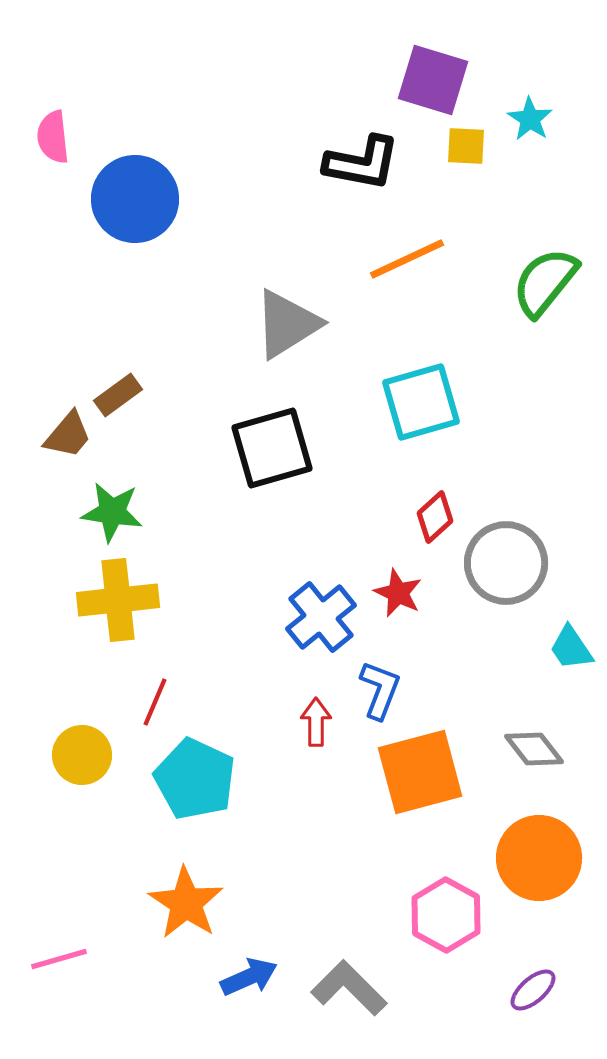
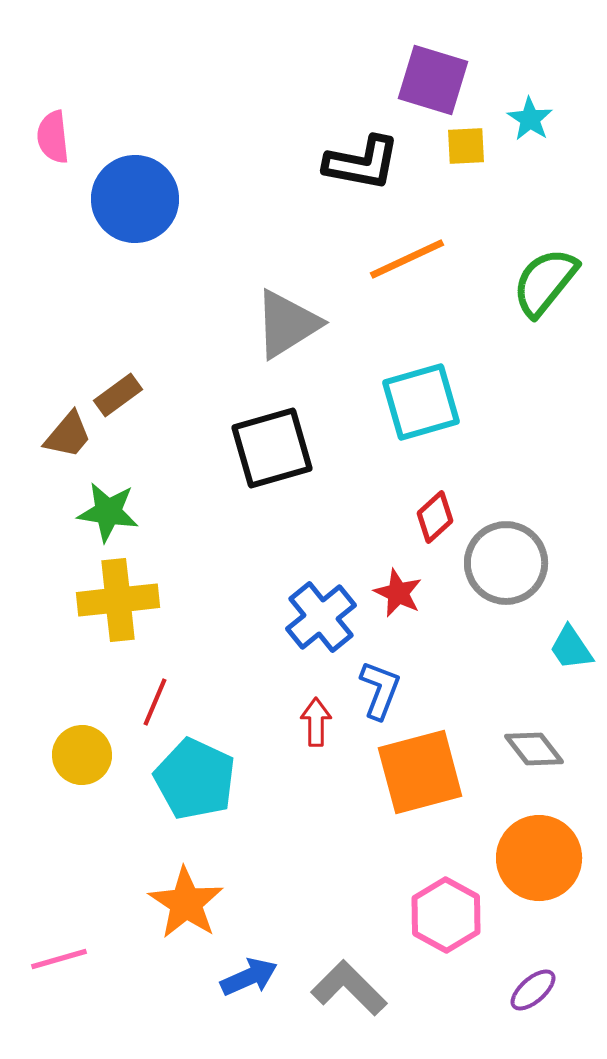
yellow square: rotated 6 degrees counterclockwise
green star: moved 4 px left
